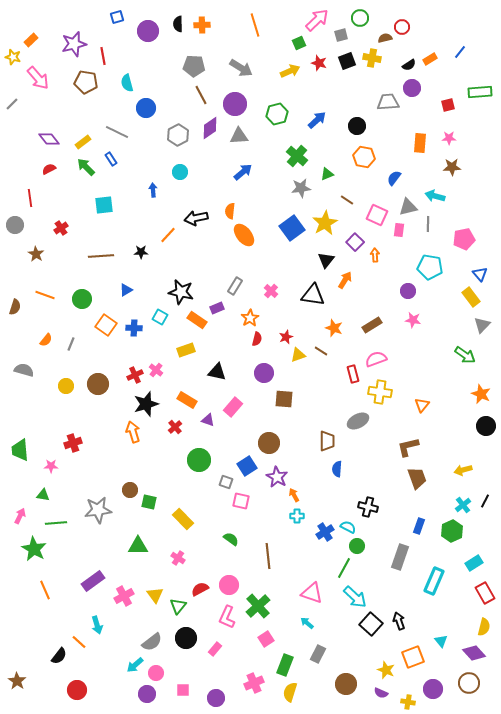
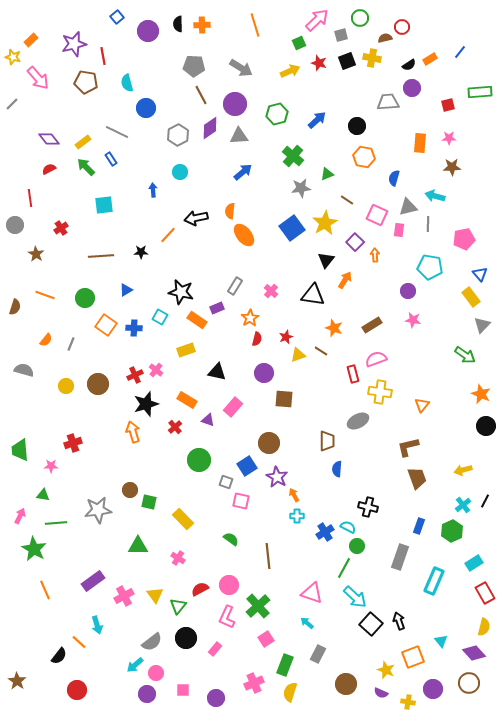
blue square at (117, 17): rotated 24 degrees counterclockwise
green cross at (297, 156): moved 4 px left
blue semicircle at (394, 178): rotated 21 degrees counterclockwise
green circle at (82, 299): moved 3 px right, 1 px up
